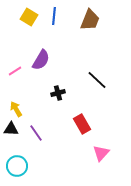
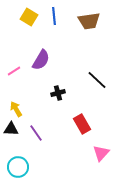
blue line: rotated 12 degrees counterclockwise
brown trapezoid: moved 1 px left, 1 px down; rotated 60 degrees clockwise
pink line: moved 1 px left
cyan circle: moved 1 px right, 1 px down
